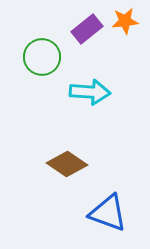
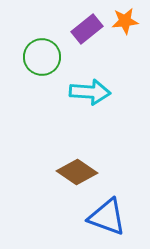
brown diamond: moved 10 px right, 8 px down
blue triangle: moved 1 px left, 4 px down
